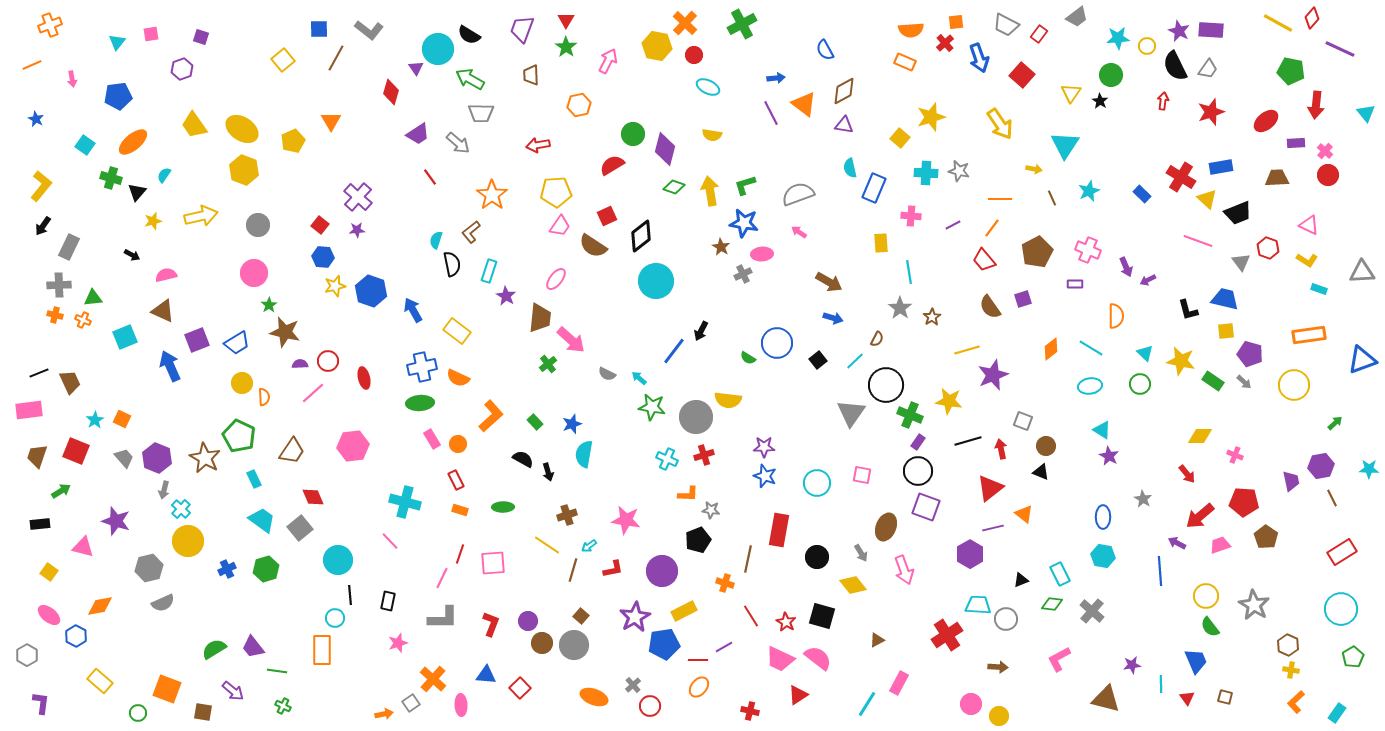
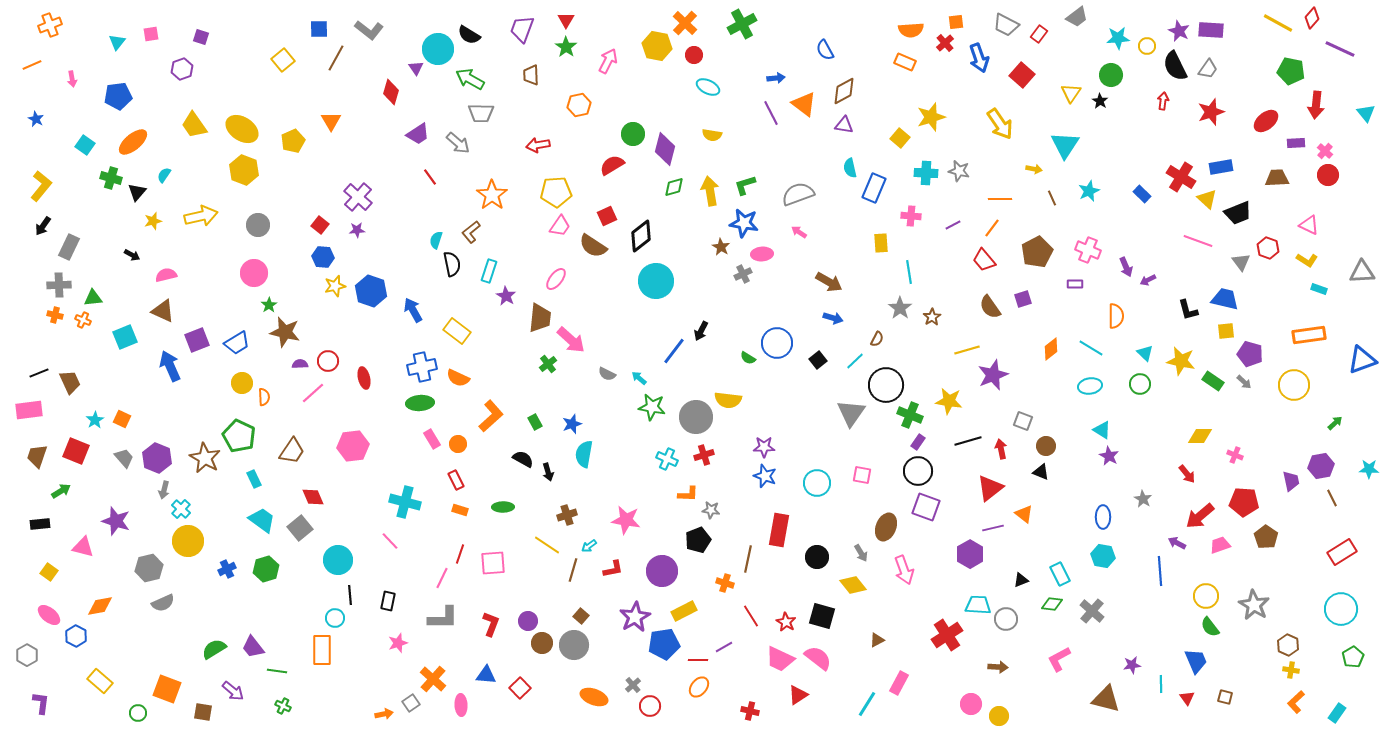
green diamond at (674, 187): rotated 35 degrees counterclockwise
green rectangle at (535, 422): rotated 14 degrees clockwise
